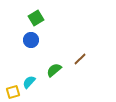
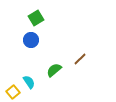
cyan semicircle: rotated 104 degrees clockwise
yellow square: rotated 24 degrees counterclockwise
